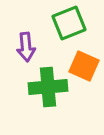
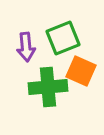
green square: moved 6 px left, 15 px down
orange square: moved 3 px left, 5 px down
